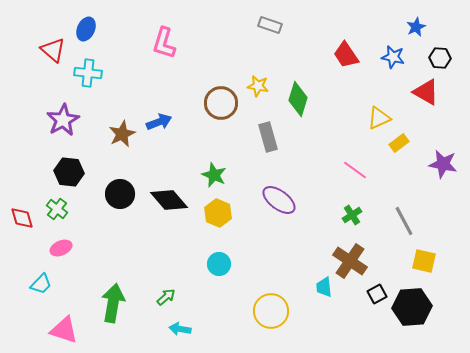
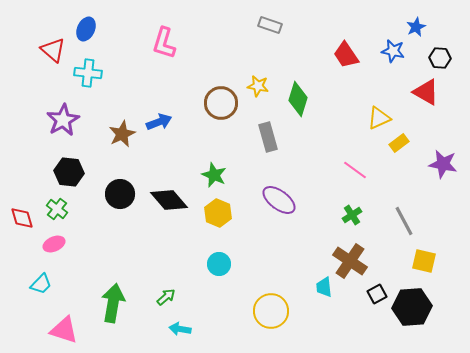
blue star at (393, 57): moved 6 px up
pink ellipse at (61, 248): moved 7 px left, 4 px up
